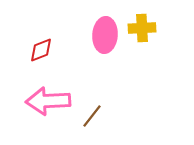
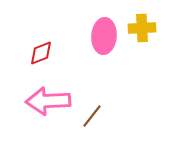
pink ellipse: moved 1 px left, 1 px down
red diamond: moved 3 px down
